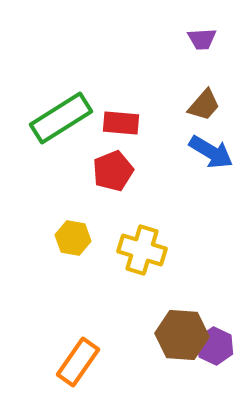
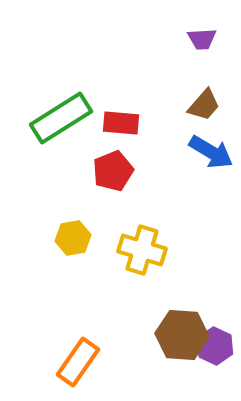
yellow hexagon: rotated 20 degrees counterclockwise
